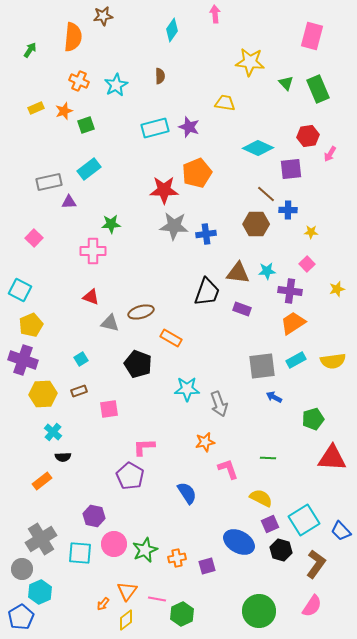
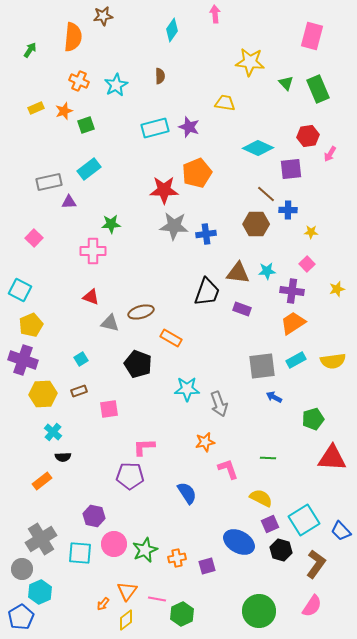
purple cross at (290, 291): moved 2 px right
purple pentagon at (130, 476): rotated 28 degrees counterclockwise
